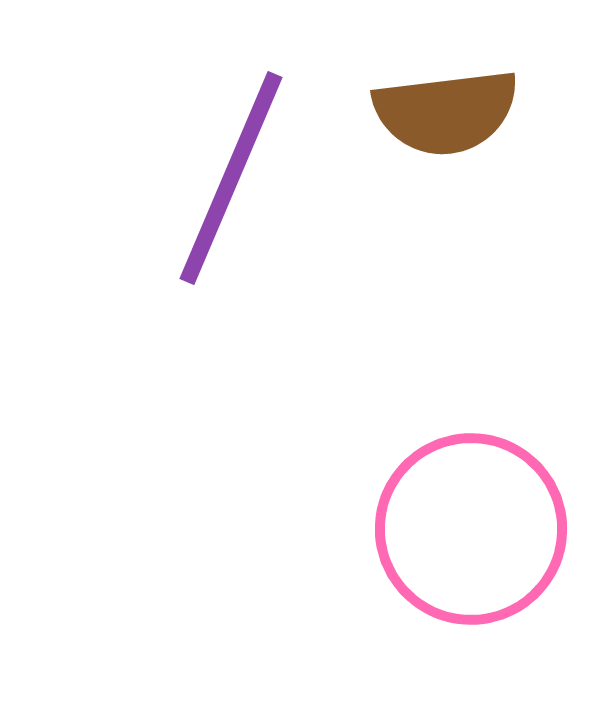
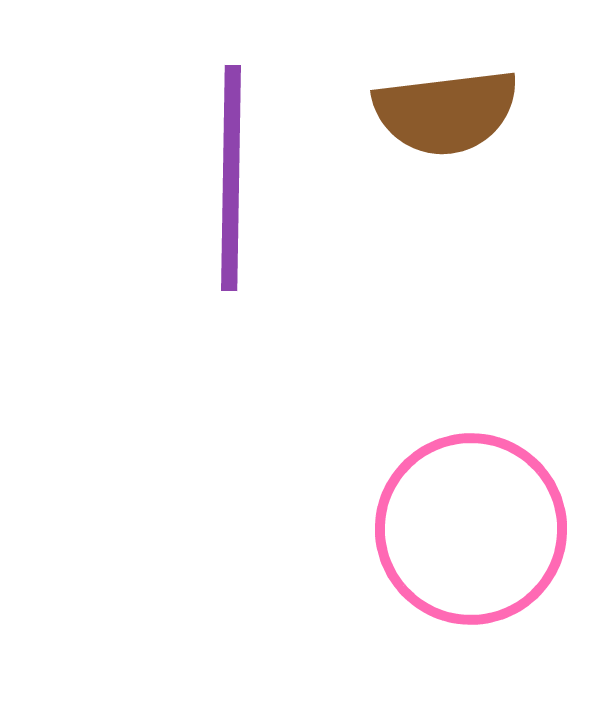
purple line: rotated 22 degrees counterclockwise
